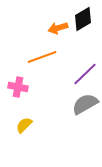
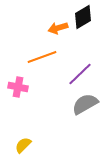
black diamond: moved 2 px up
purple line: moved 5 px left
yellow semicircle: moved 1 px left, 20 px down
